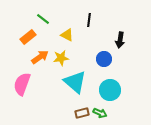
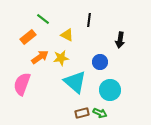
blue circle: moved 4 px left, 3 px down
